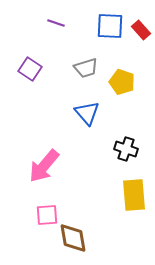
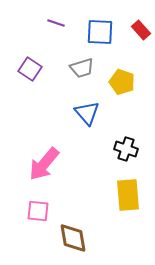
blue square: moved 10 px left, 6 px down
gray trapezoid: moved 4 px left
pink arrow: moved 2 px up
yellow rectangle: moved 6 px left
pink square: moved 9 px left, 4 px up; rotated 10 degrees clockwise
